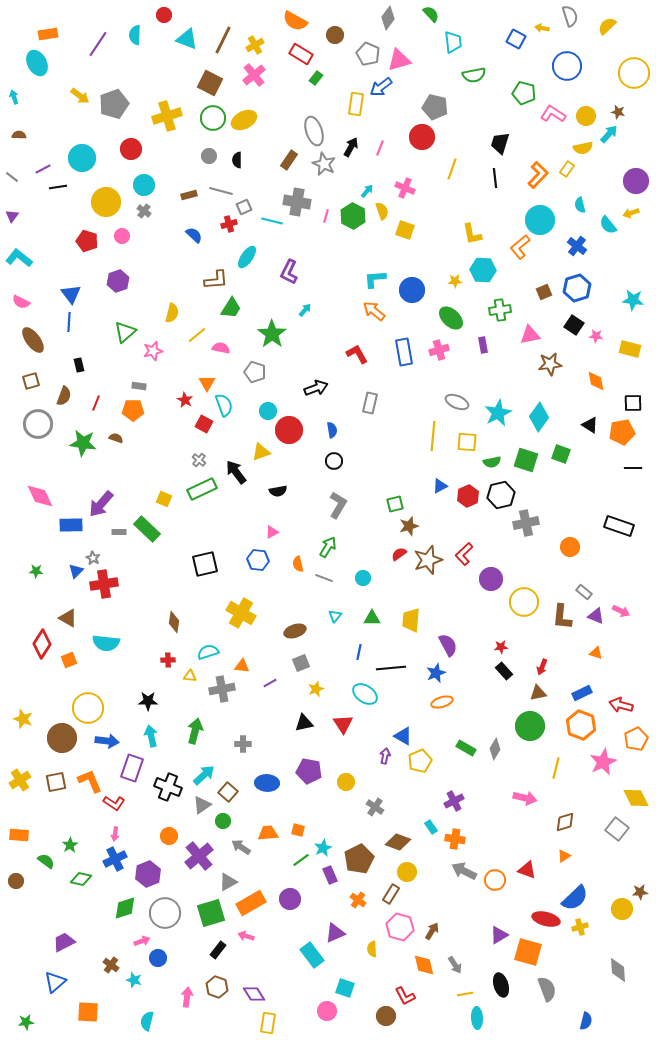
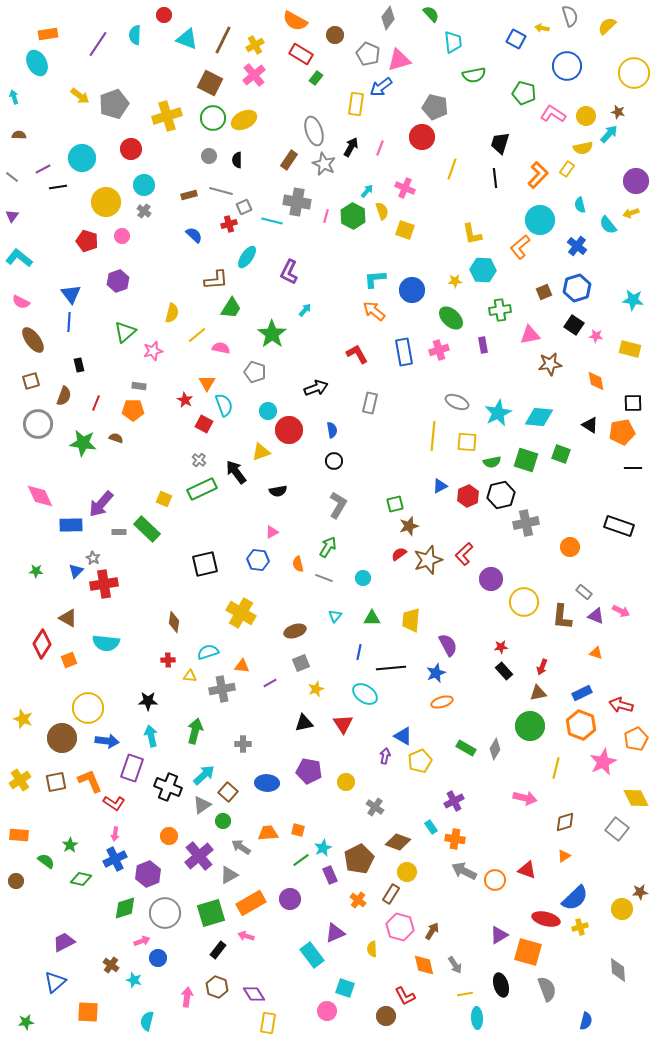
cyan diamond at (539, 417): rotated 60 degrees clockwise
gray triangle at (228, 882): moved 1 px right, 7 px up
